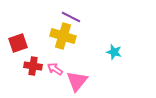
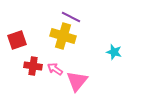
red square: moved 1 px left, 3 px up
